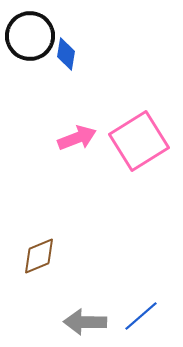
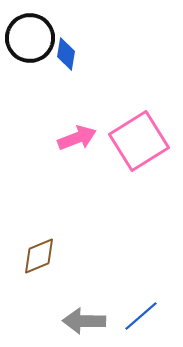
black circle: moved 2 px down
gray arrow: moved 1 px left, 1 px up
